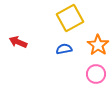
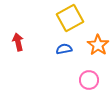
red arrow: rotated 54 degrees clockwise
pink circle: moved 7 px left, 6 px down
